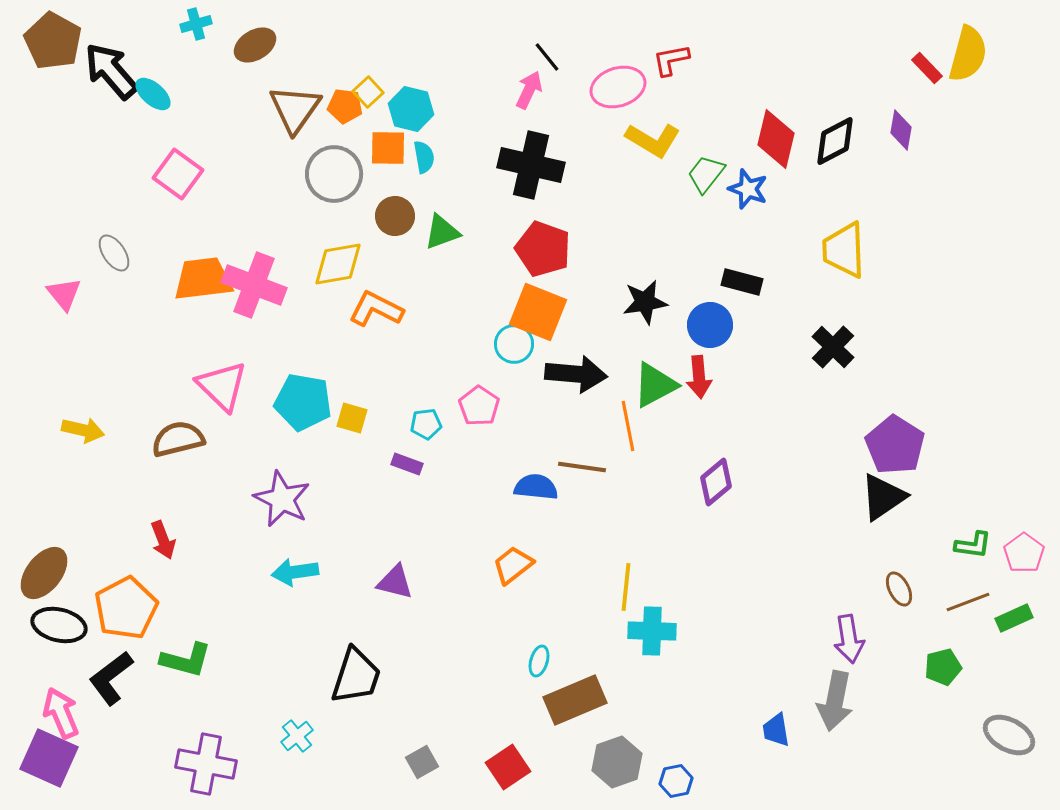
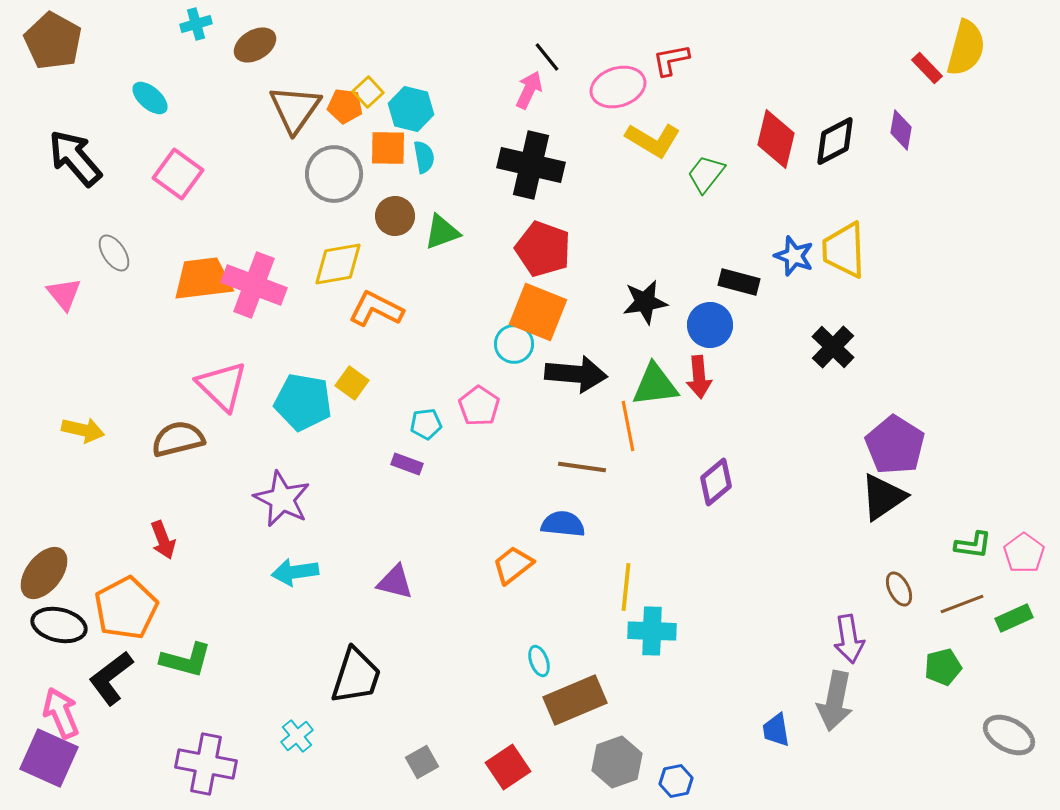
yellow semicircle at (968, 54): moved 2 px left, 6 px up
black arrow at (111, 71): moved 36 px left, 87 px down
cyan ellipse at (153, 94): moved 3 px left, 4 px down
blue star at (748, 189): moved 46 px right, 67 px down
black rectangle at (742, 282): moved 3 px left
green triangle at (655, 385): rotated 21 degrees clockwise
yellow square at (352, 418): moved 35 px up; rotated 20 degrees clockwise
blue semicircle at (536, 487): moved 27 px right, 37 px down
brown line at (968, 602): moved 6 px left, 2 px down
cyan ellipse at (539, 661): rotated 36 degrees counterclockwise
